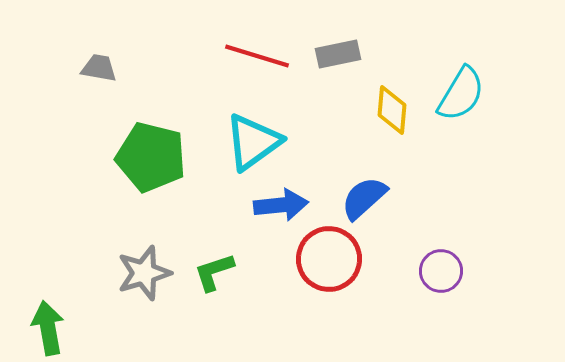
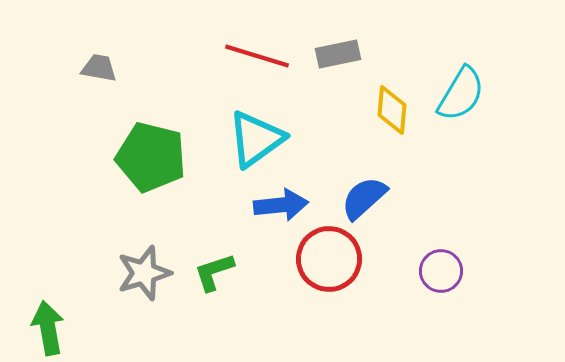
cyan triangle: moved 3 px right, 3 px up
